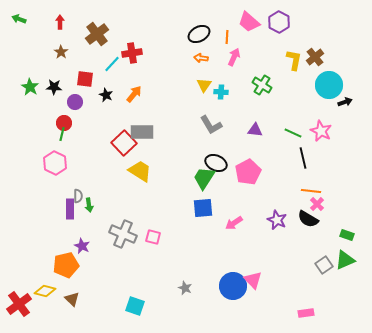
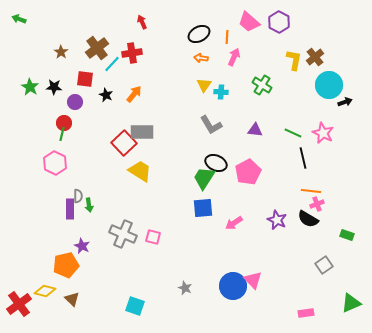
red arrow at (60, 22): moved 82 px right; rotated 24 degrees counterclockwise
brown cross at (97, 34): moved 14 px down
pink star at (321, 131): moved 2 px right, 2 px down
pink cross at (317, 204): rotated 24 degrees clockwise
green triangle at (345, 260): moved 6 px right, 43 px down
